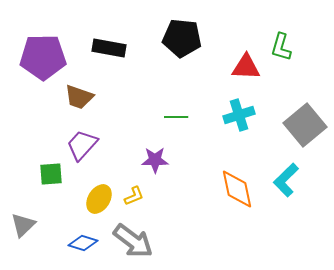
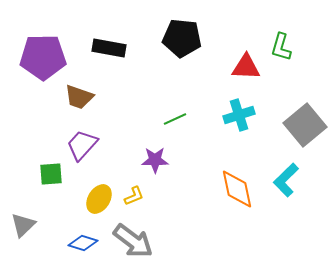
green line: moved 1 px left, 2 px down; rotated 25 degrees counterclockwise
